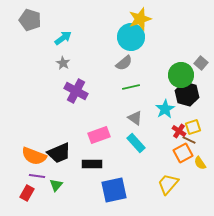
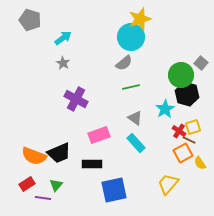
purple cross: moved 8 px down
purple line: moved 6 px right, 22 px down
red rectangle: moved 9 px up; rotated 28 degrees clockwise
